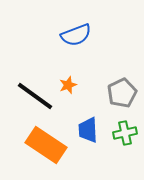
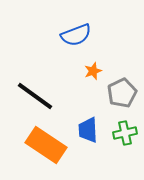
orange star: moved 25 px right, 14 px up
